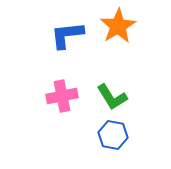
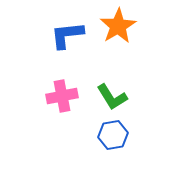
blue hexagon: rotated 20 degrees counterclockwise
